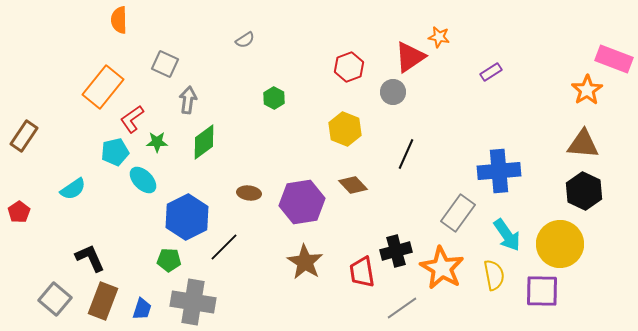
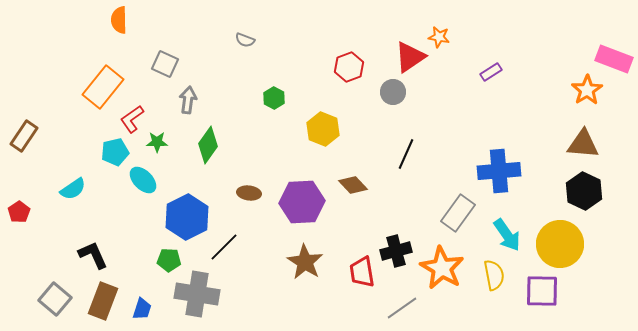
gray semicircle at (245, 40): rotated 54 degrees clockwise
yellow hexagon at (345, 129): moved 22 px left
green diamond at (204, 142): moved 4 px right, 3 px down; rotated 18 degrees counterclockwise
purple hexagon at (302, 202): rotated 6 degrees clockwise
black L-shape at (90, 258): moved 3 px right, 3 px up
gray cross at (193, 302): moved 4 px right, 8 px up
